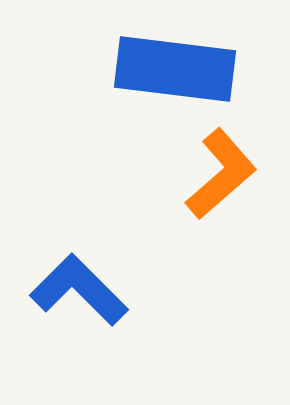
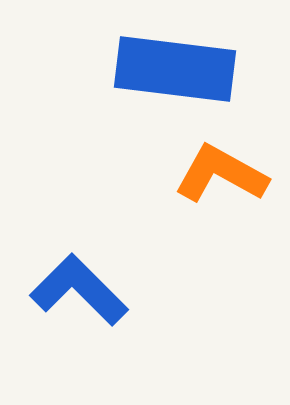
orange L-shape: rotated 110 degrees counterclockwise
